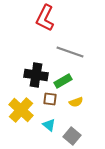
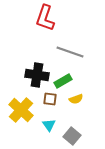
red L-shape: rotated 8 degrees counterclockwise
black cross: moved 1 px right
yellow semicircle: moved 3 px up
cyan triangle: rotated 16 degrees clockwise
